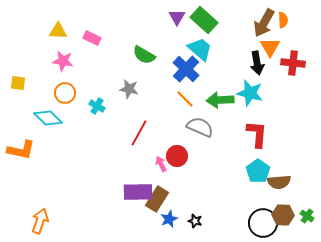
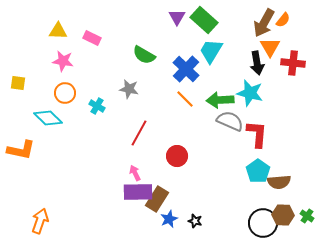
orange semicircle: rotated 42 degrees clockwise
cyan trapezoid: moved 11 px right, 2 px down; rotated 100 degrees counterclockwise
gray semicircle: moved 30 px right, 6 px up
pink arrow: moved 26 px left, 9 px down
